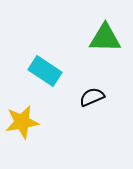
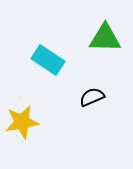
cyan rectangle: moved 3 px right, 11 px up
